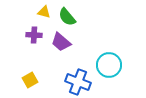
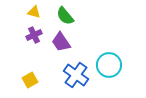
yellow triangle: moved 10 px left
green semicircle: moved 2 px left, 1 px up
purple cross: rotated 28 degrees counterclockwise
purple trapezoid: rotated 15 degrees clockwise
blue cross: moved 2 px left, 7 px up; rotated 15 degrees clockwise
